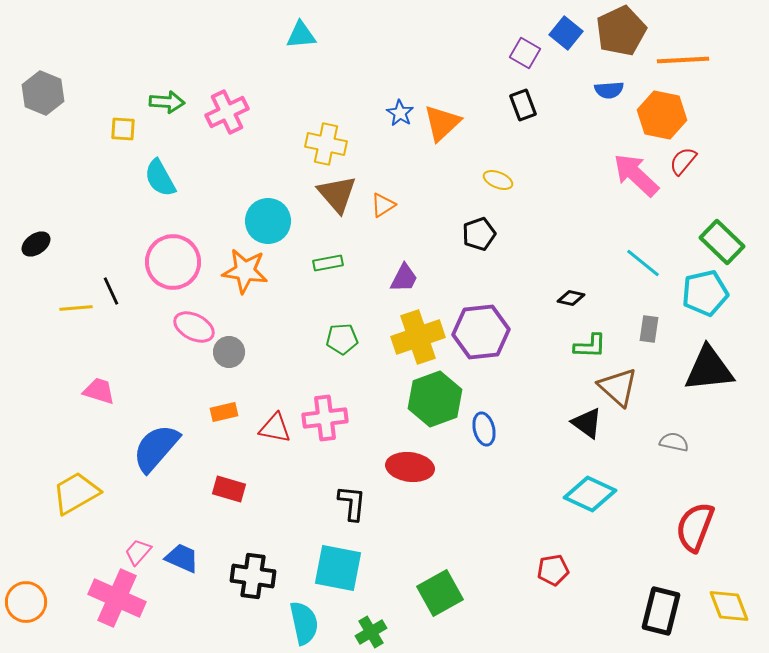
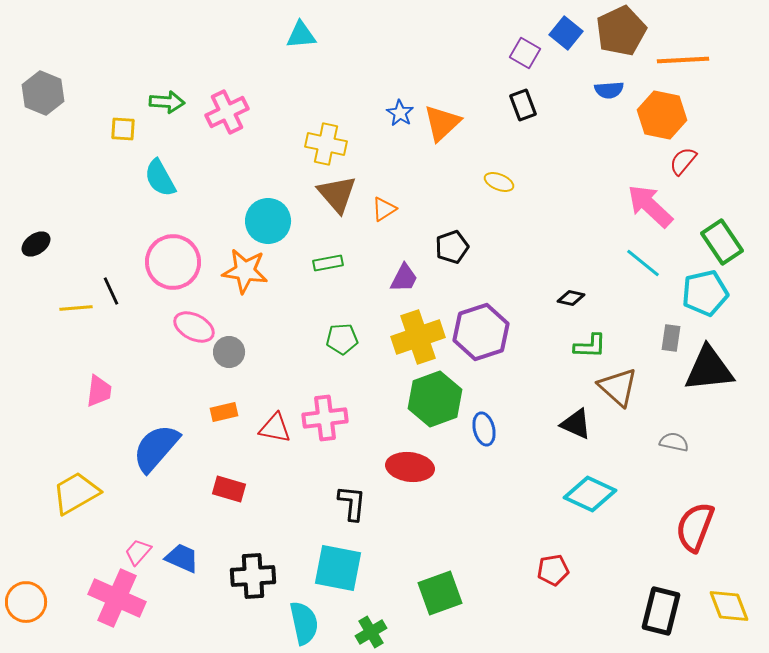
pink arrow at (636, 175): moved 14 px right, 31 px down
yellow ellipse at (498, 180): moved 1 px right, 2 px down
orange triangle at (383, 205): moved 1 px right, 4 px down
black pentagon at (479, 234): moved 27 px left, 13 px down
green rectangle at (722, 242): rotated 12 degrees clockwise
gray rectangle at (649, 329): moved 22 px right, 9 px down
purple hexagon at (481, 332): rotated 12 degrees counterclockwise
pink trapezoid at (99, 391): rotated 80 degrees clockwise
black triangle at (587, 423): moved 11 px left, 1 px down; rotated 12 degrees counterclockwise
black cross at (253, 576): rotated 12 degrees counterclockwise
green square at (440, 593): rotated 9 degrees clockwise
